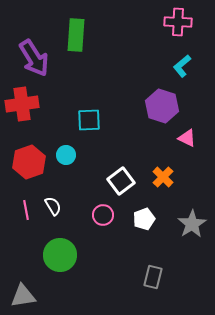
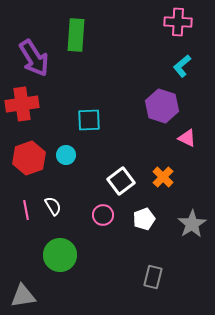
red hexagon: moved 4 px up
